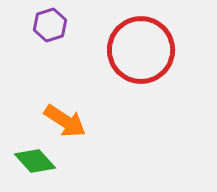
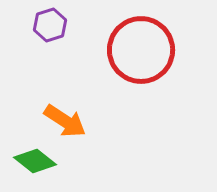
green diamond: rotated 9 degrees counterclockwise
